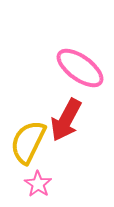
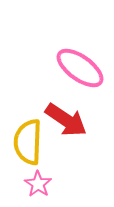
red arrow: rotated 84 degrees counterclockwise
yellow semicircle: rotated 24 degrees counterclockwise
